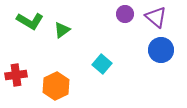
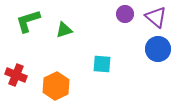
green L-shape: moved 2 px left; rotated 132 degrees clockwise
green triangle: moved 2 px right; rotated 18 degrees clockwise
blue circle: moved 3 px left, 1 px up
cyan square: rotated 36 degrees counterclockwise
red cross: rotated 30 degrees clockwise
